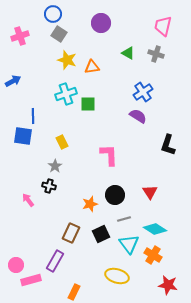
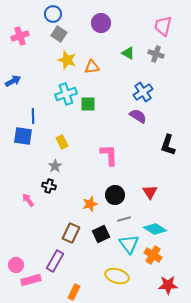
red star: rotated 12 degrees counterclockwise
